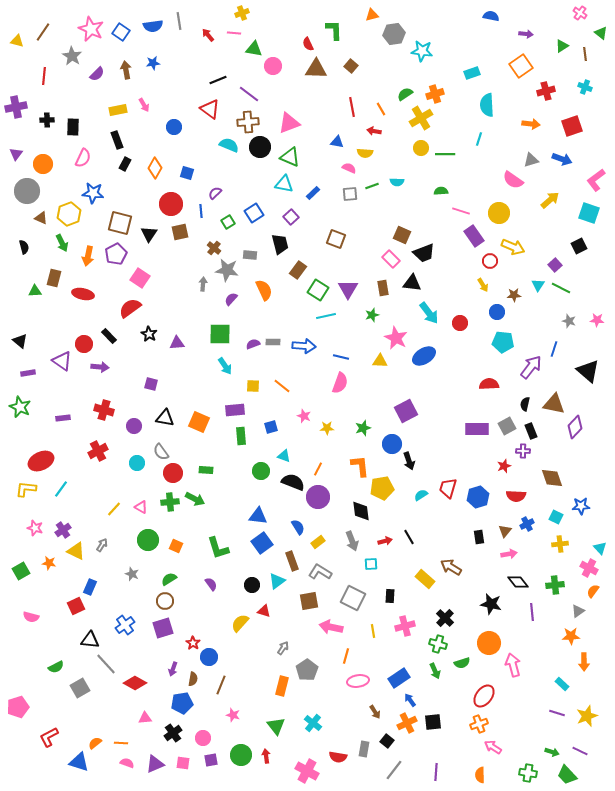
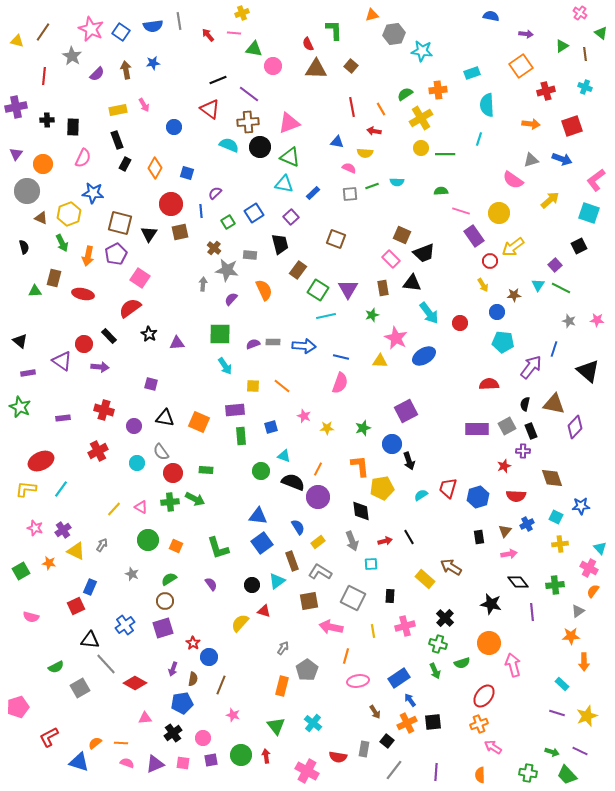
orange cross at (435, 94): moved 3 px right, 4 px up; rotated 12 degrees clockwise
yellow arrow at (513, 247): rotated 120 degrees clockwise
